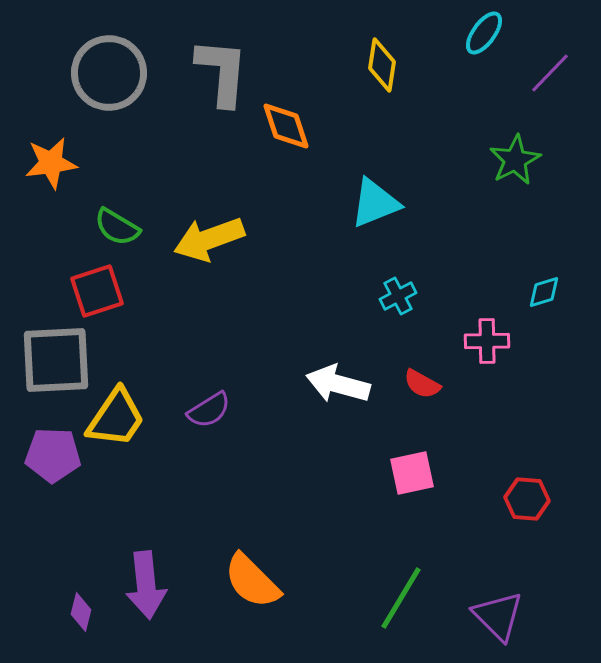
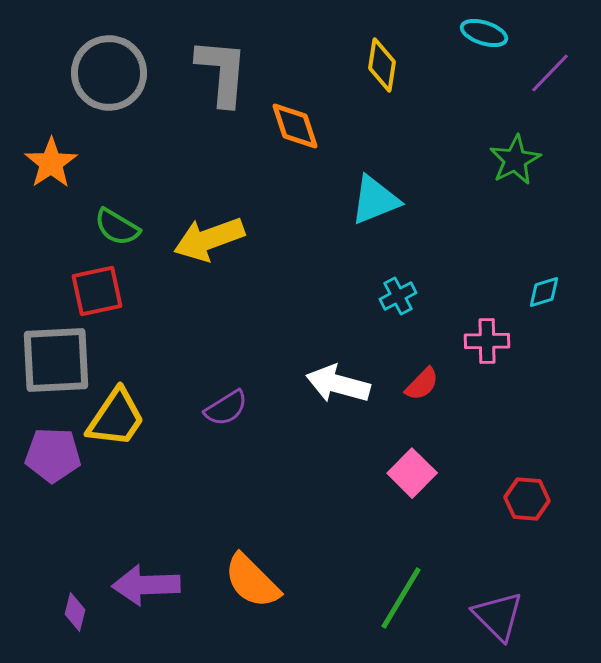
cyan ellipse: rotated 72 degrees clockwise
orange diamond: moved 9 px right
orange star: rotated 26 degrees counterclockwise
cyan triangle: moved 3 px up
red square: rotated 6 degrees clockwise
red semicircle: rotated 75 degrees counterclockwise
purple semicircle: moved 17 px right, 2 px up
pink square: rotated 33 degrees counterclockwise
purple arrow: rotated 94 degrees clockwise
purple diamond: moved 6 px left
